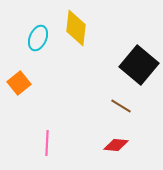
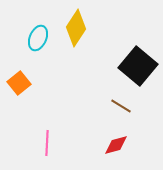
yellow diamond: rotated 27 degrees clockwise
black square: moved 1 px left, 1 px down
red diamond: rotated 20 degrees counterclockwise
